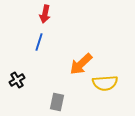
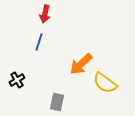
yellow semicircle: rotated 40 degrees clockwise
